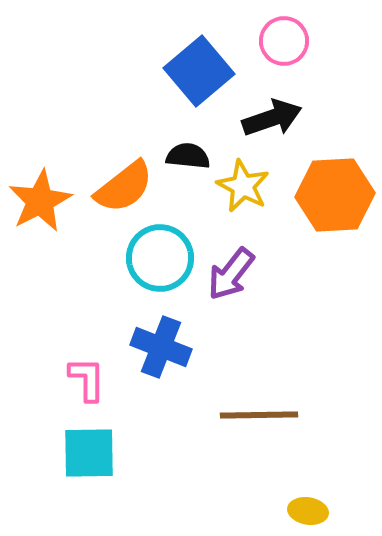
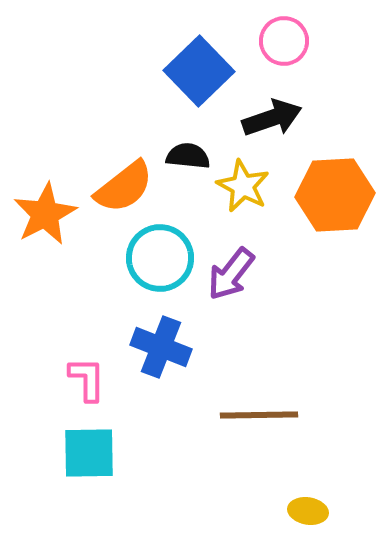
blue square: rotated 4 degrees counterclockwise
orange star: moved 5 px right, 13 px down
